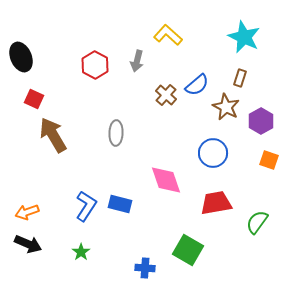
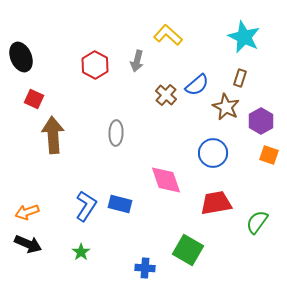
brown arrow: rotated 27 degrees clockwise
orange square: moved 5 px up
